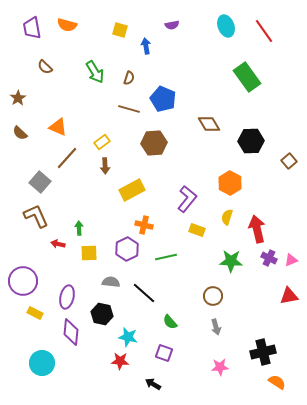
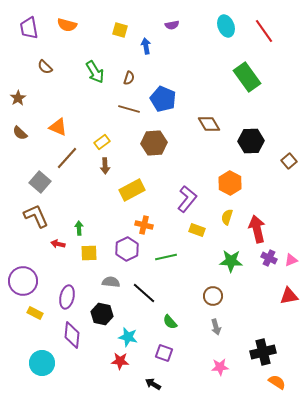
purple trapezoid at (32, 28): moved 3 px left
purple diamond at (71, 332): moved 1 px right, 3 px down
